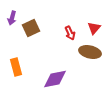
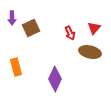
purple arrow: rotated 16 degrees counterclockwise
purple diamond: rotated 55 degrees counterclockwise
